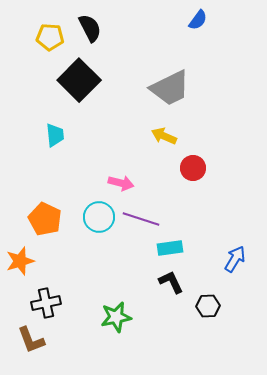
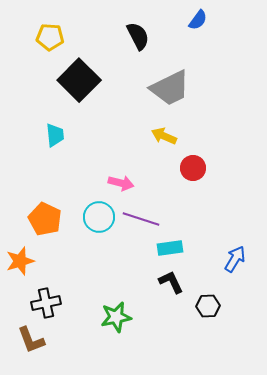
black semicircle: moved 48 px right, 8 px down
